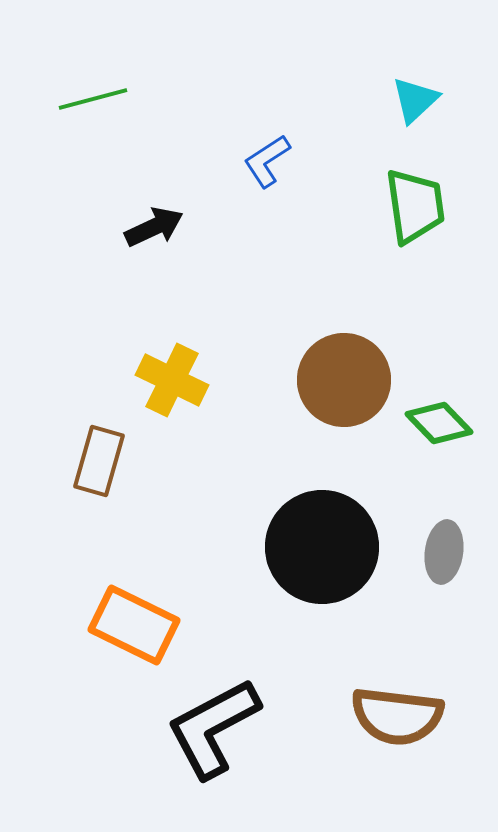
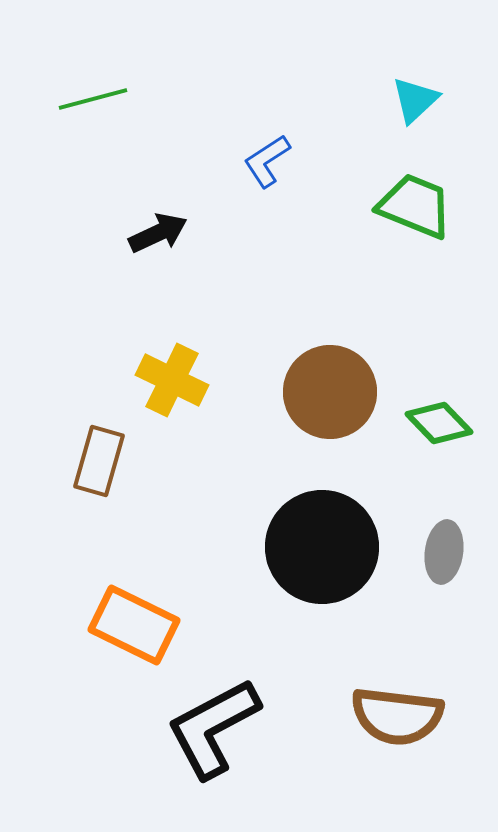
green trapezoid: rotated 60 degrees counterclockwise
black arrow: moved 4 px right, 6 px down
brown circle: moved 14 px left, 12 px down
